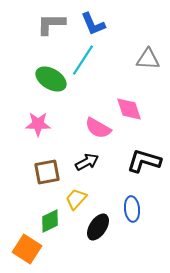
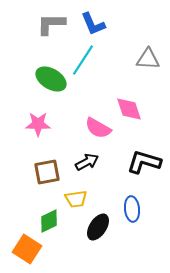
black L-shape: moved 1 px down
yellow trapezoid: rotated 140 degrees counterclockwise
green diamond: moved 1 px left
